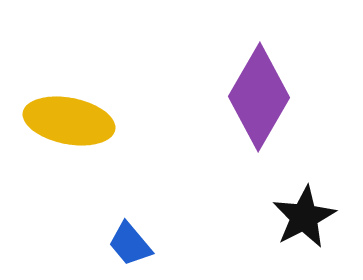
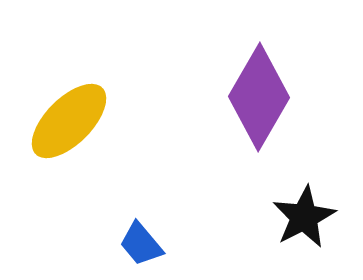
yellow ellipse: rotated 56 degrees counterclockwise
blue trapezoid: moved 11 px right
